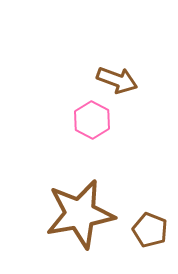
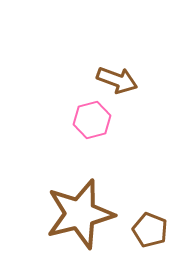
pink hexagon: rotated 18 degrees clockwise
brown star: rotated 4 degrees counterclockwise
